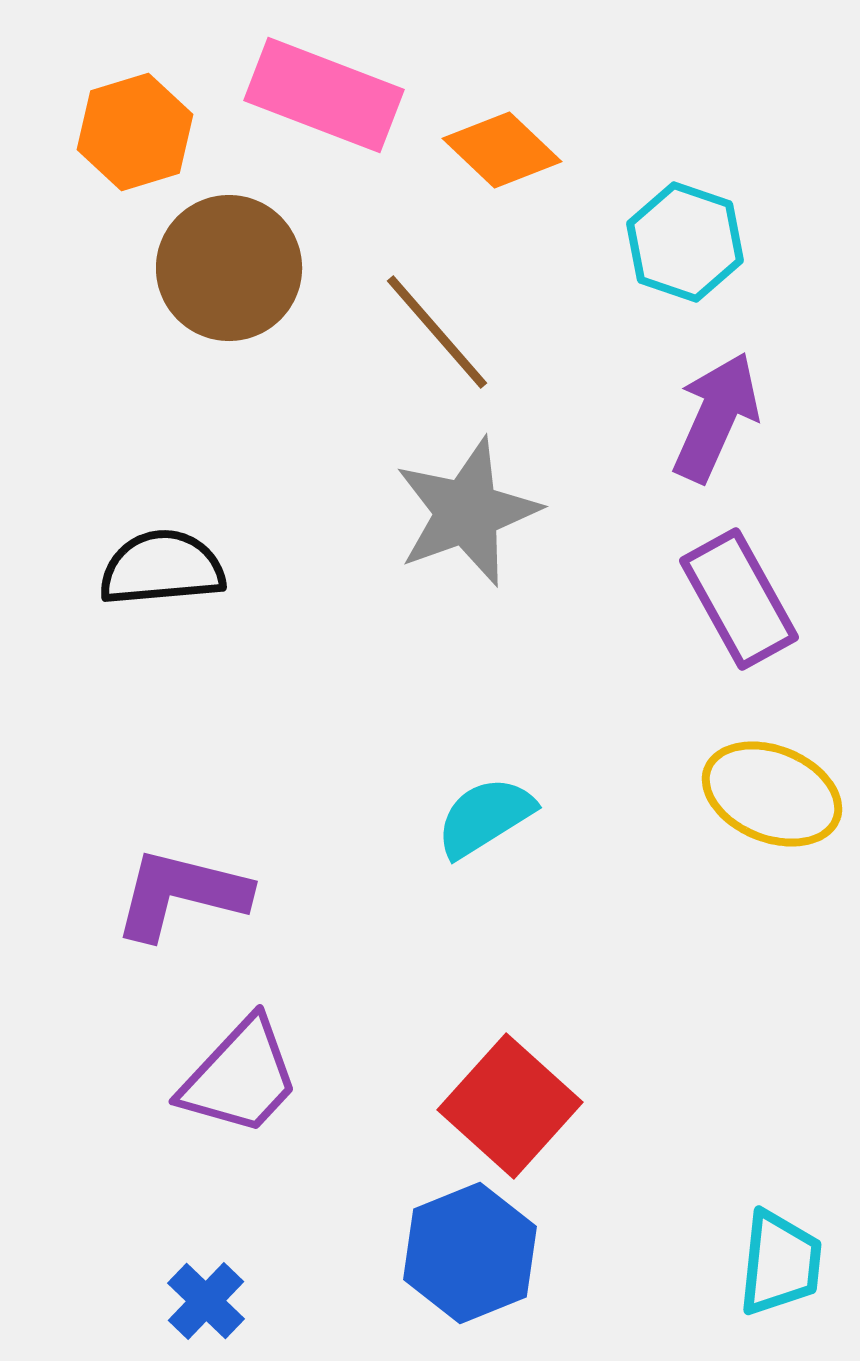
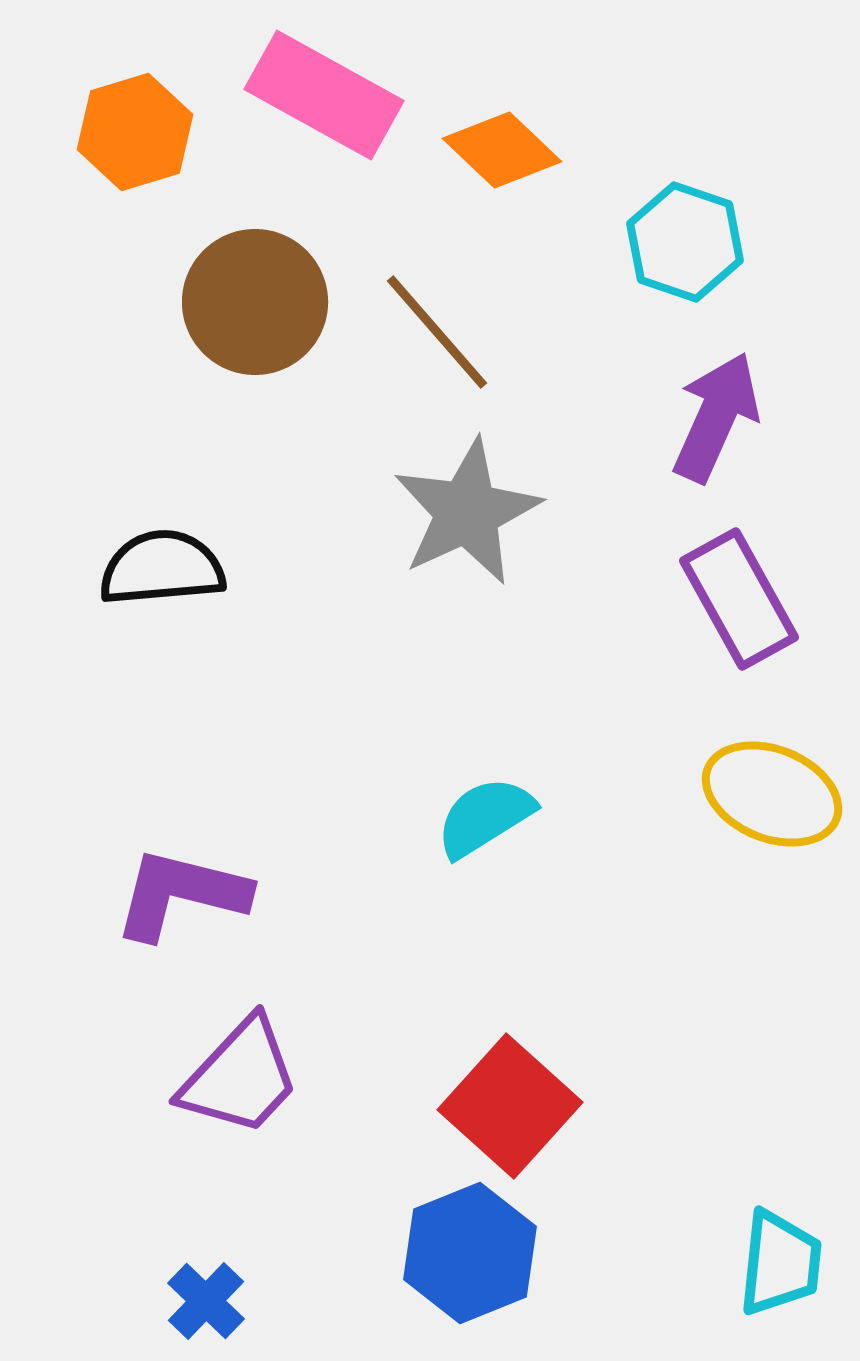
pink rectangle: rotated 8 degrees clockwise
brown circle: moved 26 px right, 34 px down
gray star: rotated 5 degrees counterclockwise
